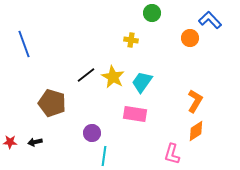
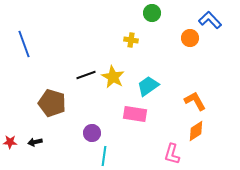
black line: rotated 18 degrees clockwise
cyan trapezoid: moved 6 px right, 4 px down; rotated 20 degrees clockwise
orange L-shape: rotated 60 degrees counterclockwise
